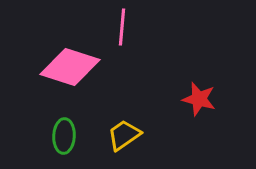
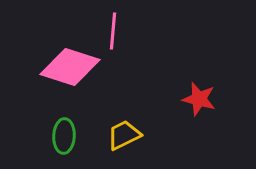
pink line: moved 9 px left, 4 px down
yellow trapezoid: rotated 9 degrees clockwise
